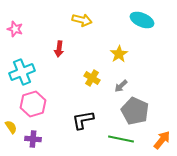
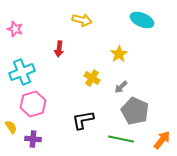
gray arrow: moved 1 px down
